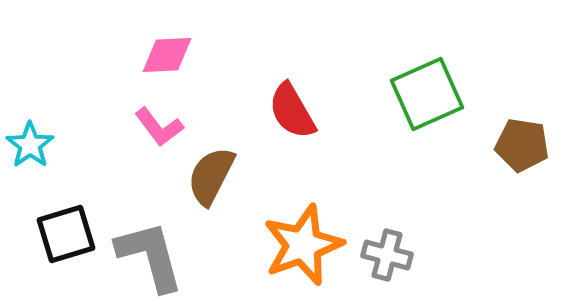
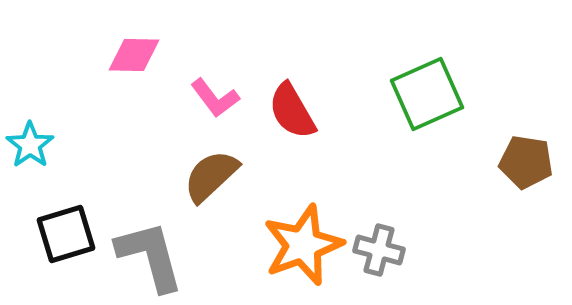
pink diamond: moved 33 px left; rotated 4 degrees clockwise
pink L-shape: moved 56 px right, 29 px up
brown pentagon: moved 4 px right, 17 px down
brown semicircle: rotated 20 degrees clockwise
gray cross: moved 8 px left, 5 px up
